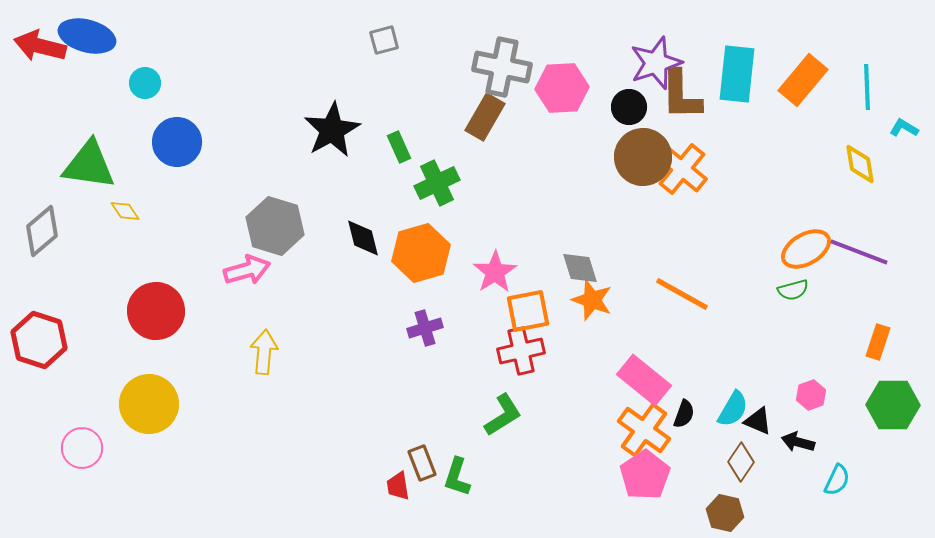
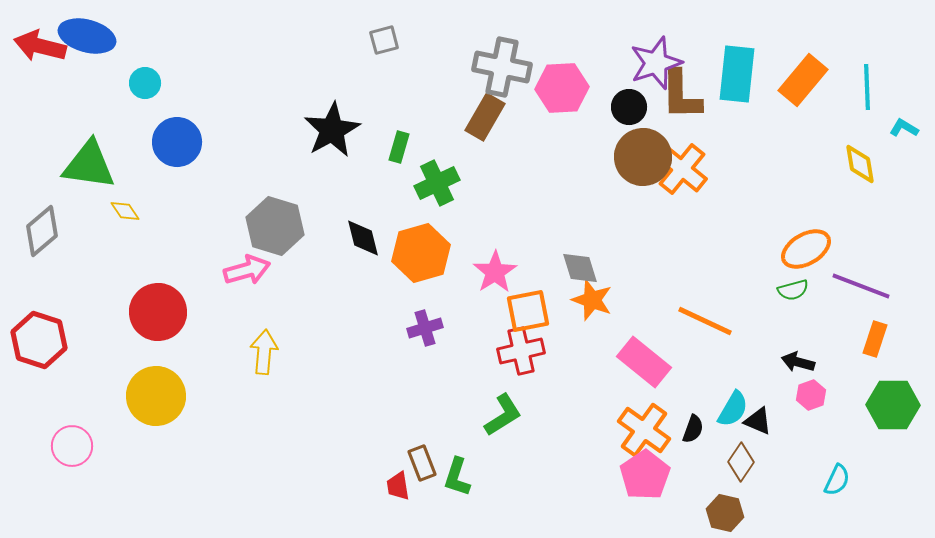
green rectangle at (399, 147): rotated 40 degrees clockwise
purple line at (859, 252): moved 2 px right, 34 px down
orange line at (682, 294): moved 23 px right, 27 px down; rotated 4 degrees counterclockwise
red circle at (156, 311): moved 2 px right, 1 px down
orange rectangle at (878, 342): moved 3 px left, 3 px up
pink rectangle at (644, 380): moved 18 px up
yellow circle at (149, 404): moved 7 px right, 8 px up
black semicircle at (684, 414): moved 9 px right, 15 px down
black arrow at (798, 442): moved 80 px up
pink circle at (82, 448): moved 10 px left, 2 px up
